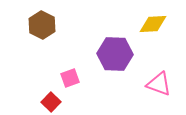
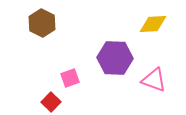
brown hexagon: moved 2 px up
purple hexagon: moved 4 px down
pink triangle: moved 5 px left, 4 px up
